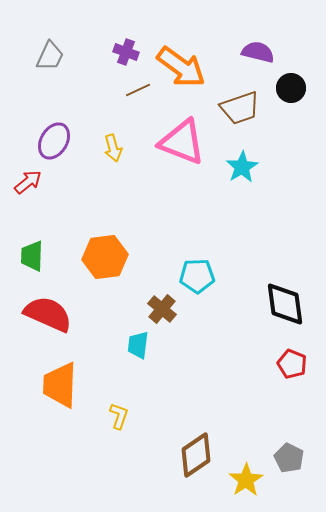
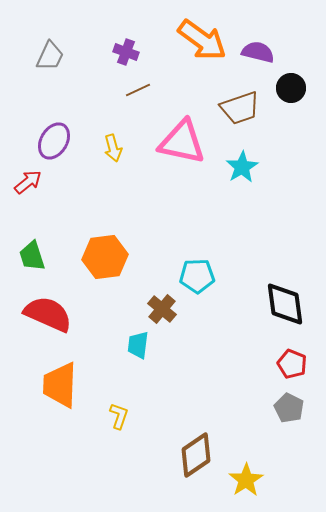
orange arrow: moved 21 px right, 27 px up
pink triangle: rotated 9 degrees counterclockwise
green trapezoid: rotated 20 degrees counterclockwise
gray pentagon: moved 50 px up
